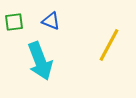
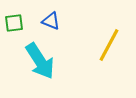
green square: moved 1 px down
cyan arrow: rotated 12 degrees counterclockwise
